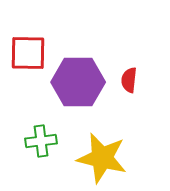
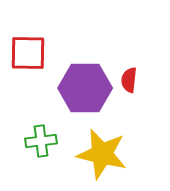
purple hexagon: moved 7 px right, 6 px down
yellow star: moved 4 px up
